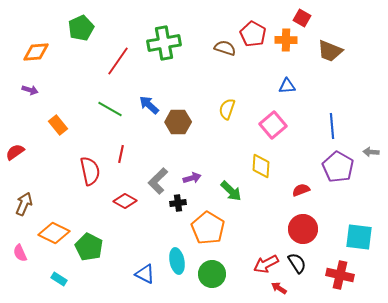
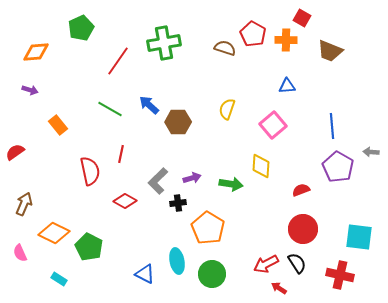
green arrow at (231, 191): moved 7 px up; rotated 35 degrees counterclockwise
